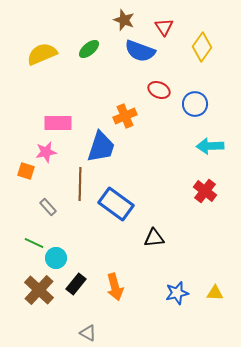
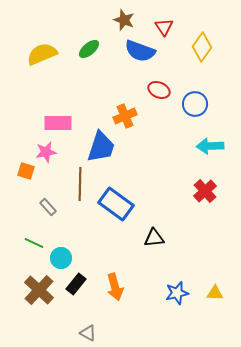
red cross: rotated 10 degrees clockwise
cyan circle: moved 5 px right
